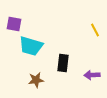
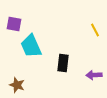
cyan trapezoid: rotated 50 degrees clockwise
purple arrow: moved 2 px right
brown star: moved 19 px left, 5 px down; rotated 28 degrees clockwise
